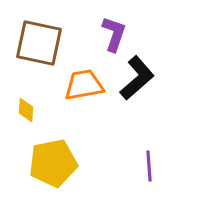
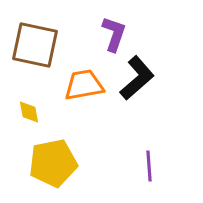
brown square: moved 4 px left, 2 px down
yellow diamond: moved 3 px right, 2 px down; rotated 15 degrees counterclockwise
